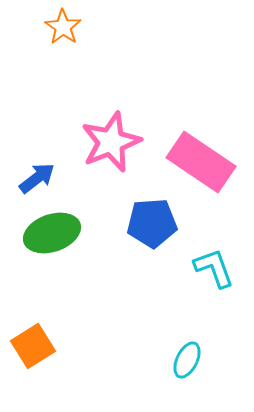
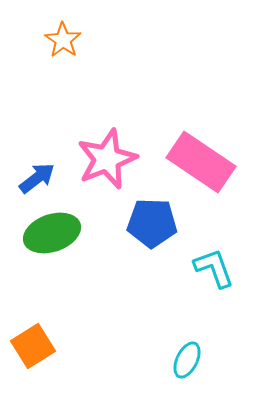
orange star: moved 13 px down
pink star: moved 4 px left, 17 px down
blue pentagon: rotated 6 degrees clockwise
